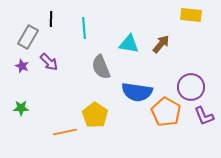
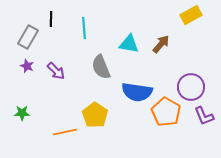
yellow rectangle: rotated 35 degrees counterclockwise
purple arrow: moved 7 px right, 9 px down
purple star: moved 5 px right
green star: moved 1 px right, 5 px down
